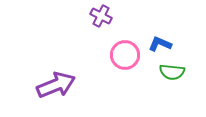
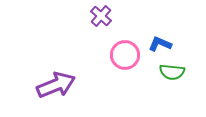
purple cross: rotated 15 degrees clockwise
